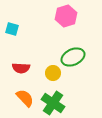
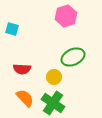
red semicircle: moved 1 px right, 1 px down
yellow circle: moved 1 px right, 4 px down
